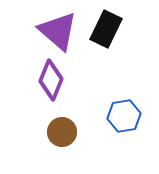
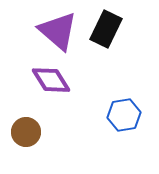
purple diamond: rotated 54 degrees counterclockwise
blue hexagon: moved 1 px up
brown circle: moved 36 px left
